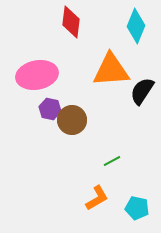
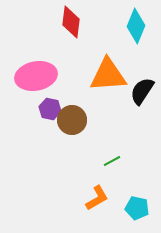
orange triangle: moved 3 px left, 5 px down
pink ellipse: moved 1 px left, 1 px down
